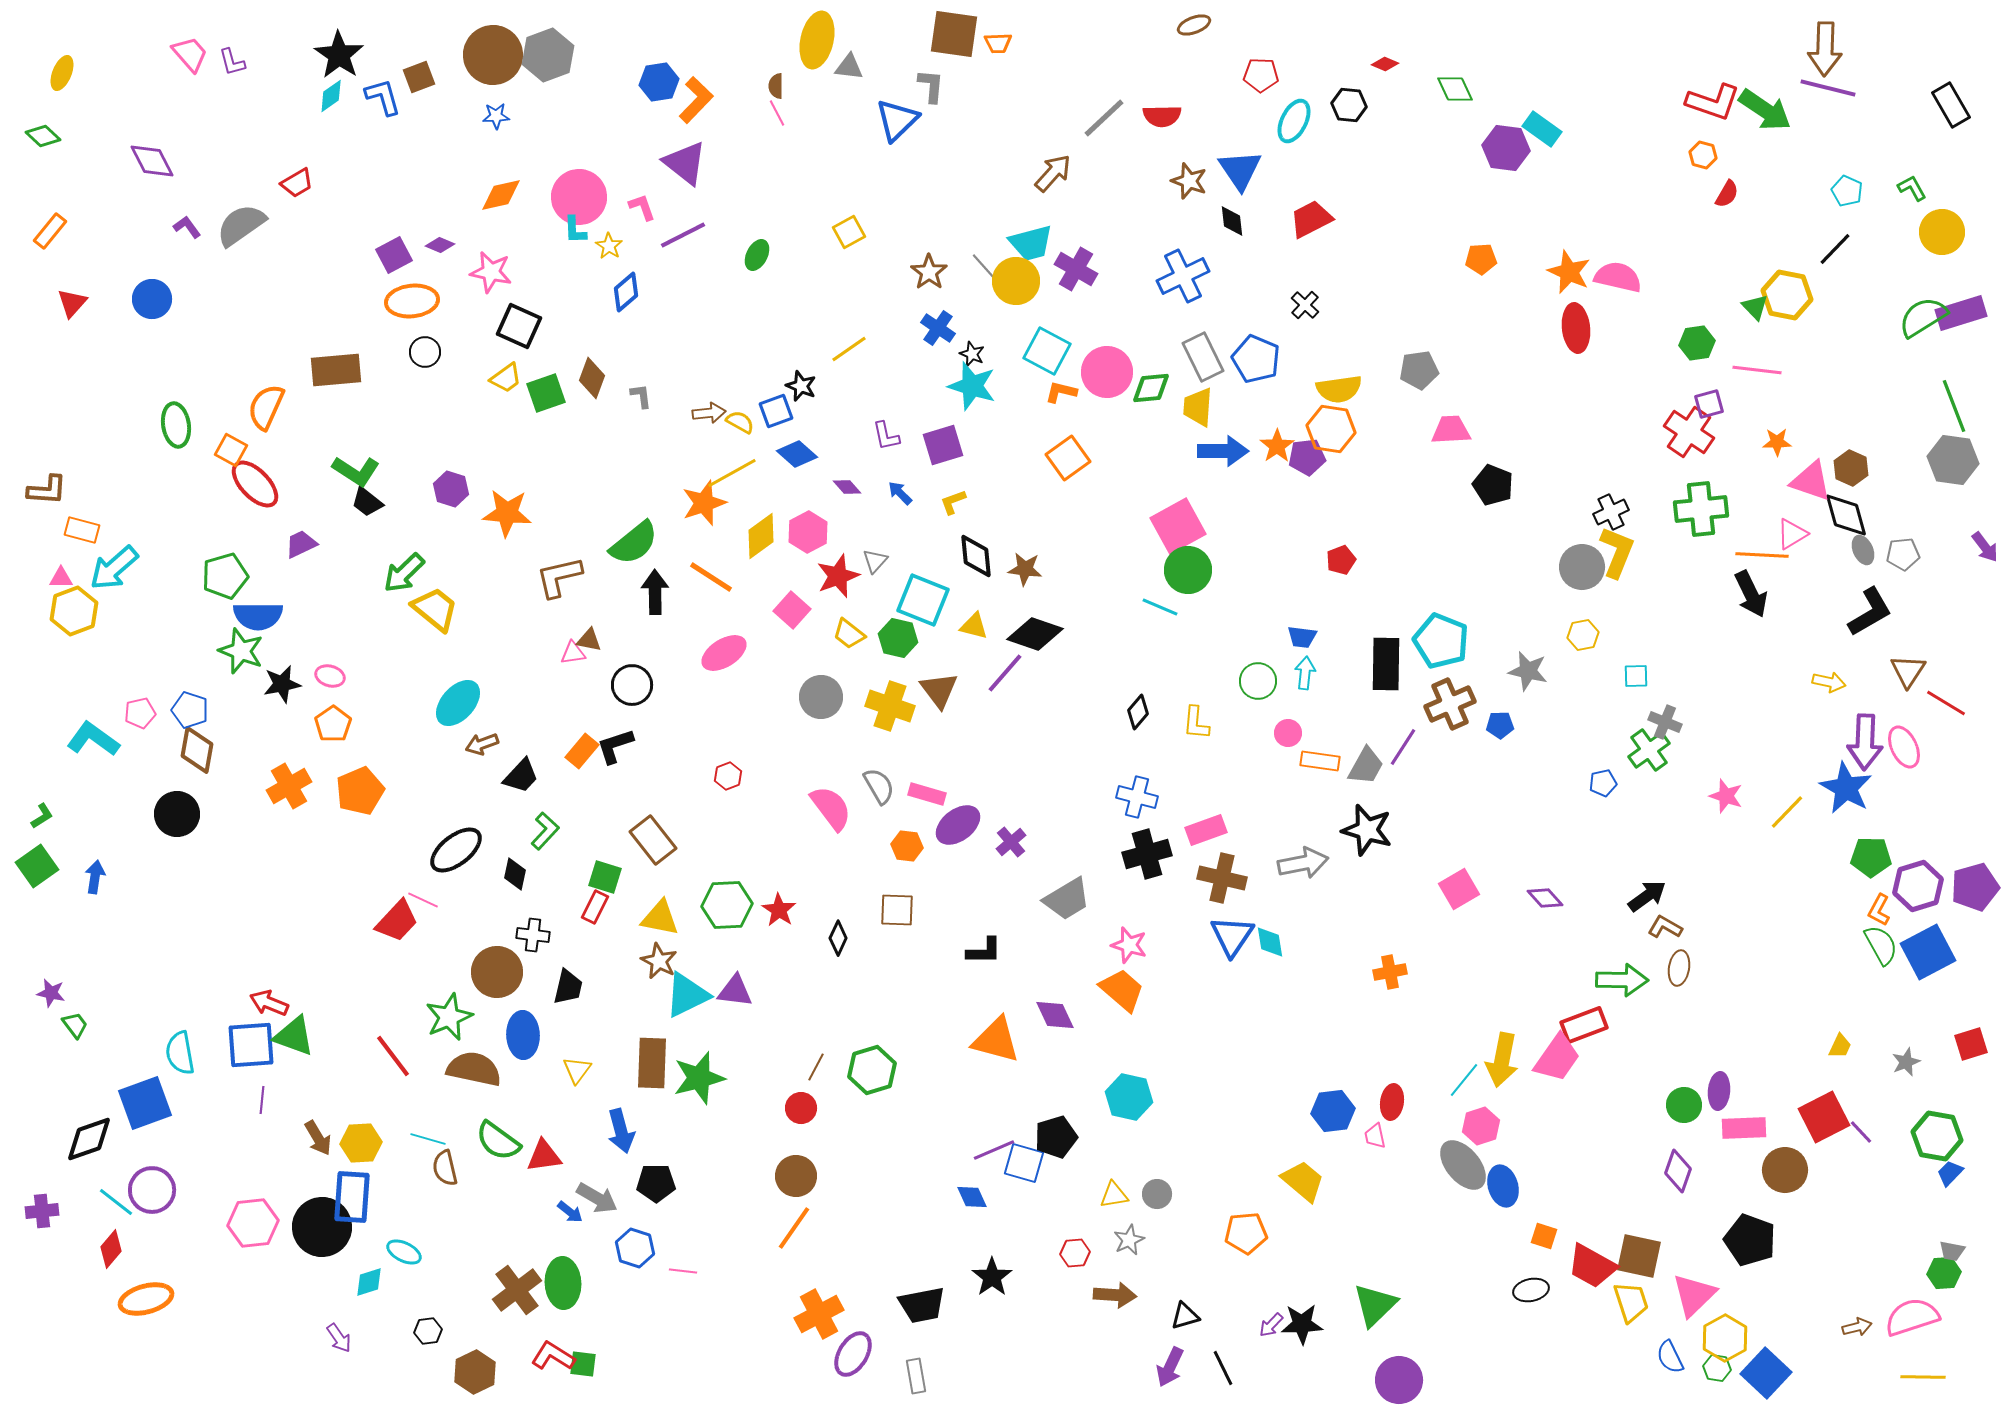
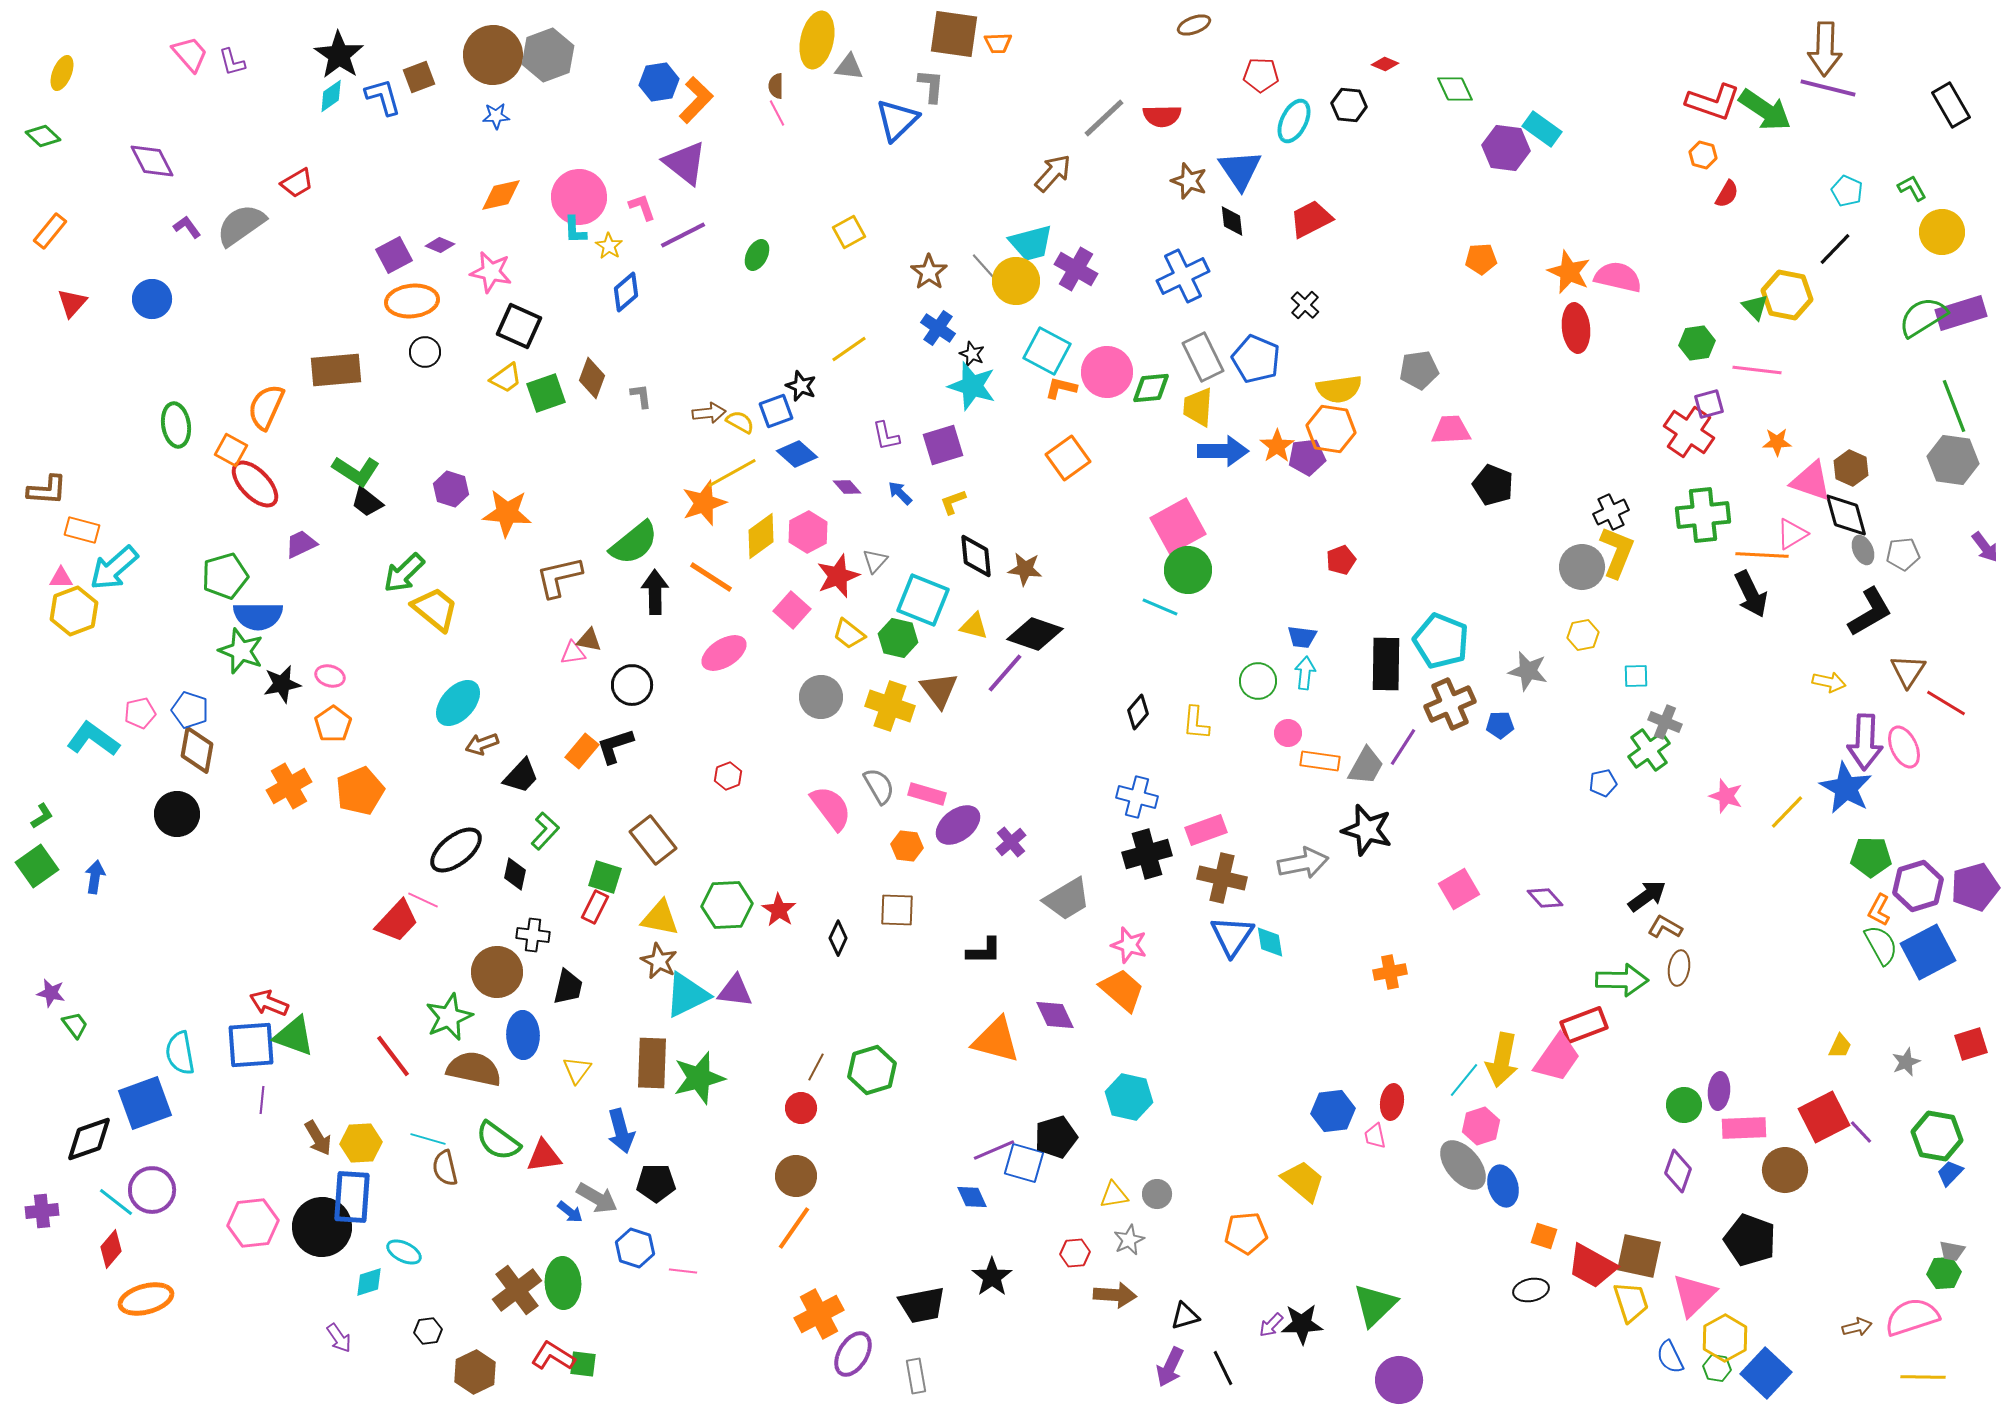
orange L-shape at (1061, 392): moved 4 px up
green cross at (1701, 509): moved 2 px right, 6 px down
